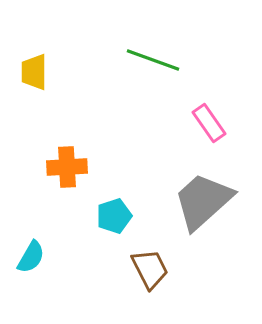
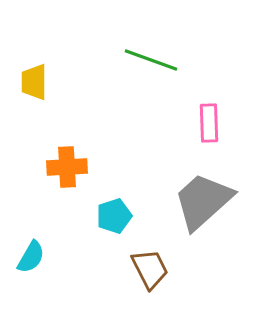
green line: moved 2 px left
yellow trapezoid: moved 10 px down
pink rectangle: rotated 33 degrees clockwise
